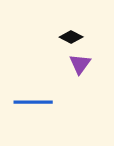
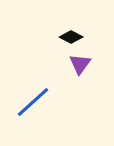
blue line: rotated 42 degrees counterclockwise
